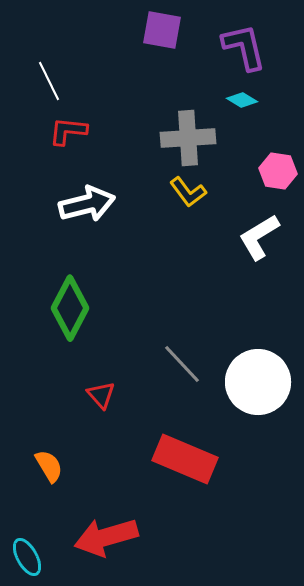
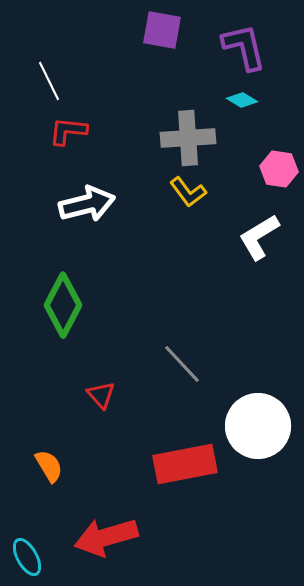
pink hexagon: moved 1 px right, 2 px up
green diamond: moved 7 px left, 3 px up
white circle: moved 44 px down
red rectangle: moved 5 px down; rotated 34 degrees counterclockwise
